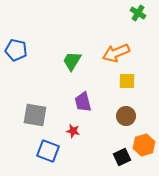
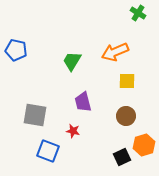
orange arrow: moved 1 px left, 1 px up
